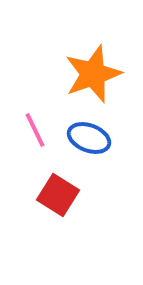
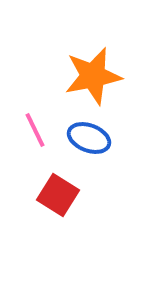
orange star: moved 2 px down; rotated 8 degrees clockwise
